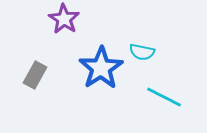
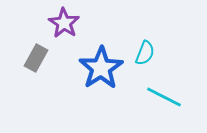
purple star: moved 4 px down
cyan semicircle: moved 3 px right, 1 px down; rotated 80 degrees counterclockwise
gray rectangle: moved 1 px right, 17 px up
